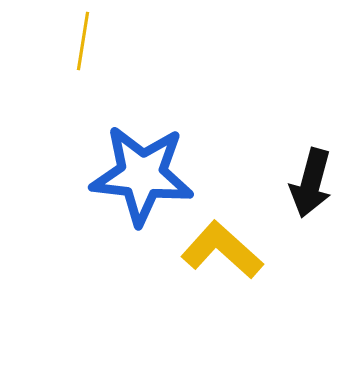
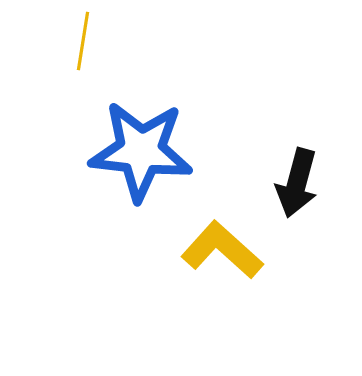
blue star: moved 1 px left, 24 px up
black arrow: moved 14 px left
